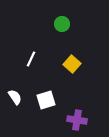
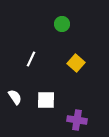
yellow square: moved 4 px right, 1 px up
white square: rotated 18 degrees clockwise
